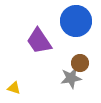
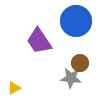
gray star: rotated 15 degrees clockwise
yellow triangle: rotated 48 degrees counterclockwise
